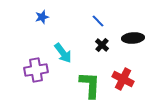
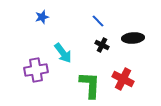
black cross: rotated 16 degrees counterclockwise
